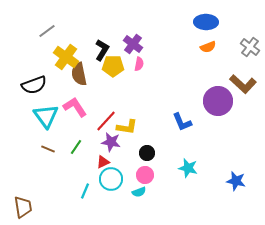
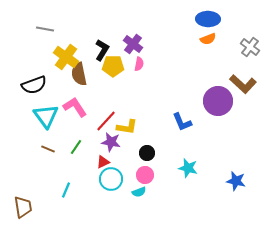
blue ellipse: moved 2 px right, 3 px up
gray line: moved 2 px left, 2 px up; rotated 48 degrees clockwise
orange semicircle: moved 8 px up
cyan line: moved 19 px left, 1 px up
